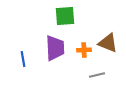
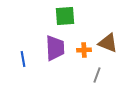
gray line: rotated 56 degrees counterclockwise
